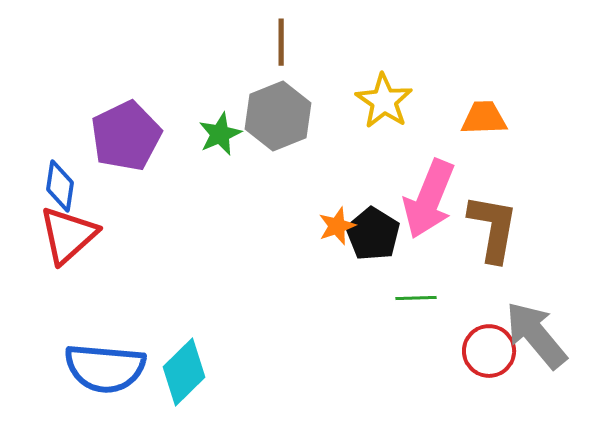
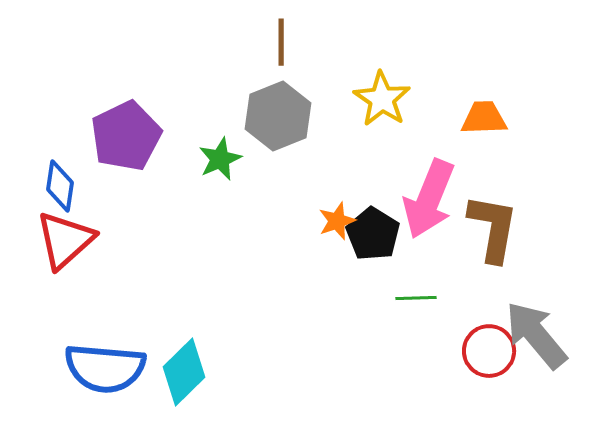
yellow star: moved 2 px left, 2 px up
green star: moved 25 px down
orange star: moved 5 px up
red triangle: moved 3 px left, 5 px down
